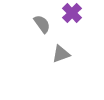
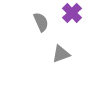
gray semicircle: moved 1 px left, 2 px up; rotated 12 degrees clockwise
